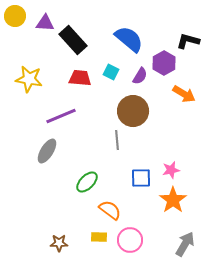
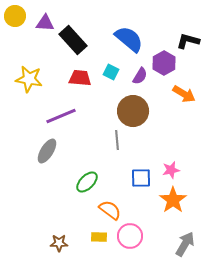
pink circle: moved 4 px up
